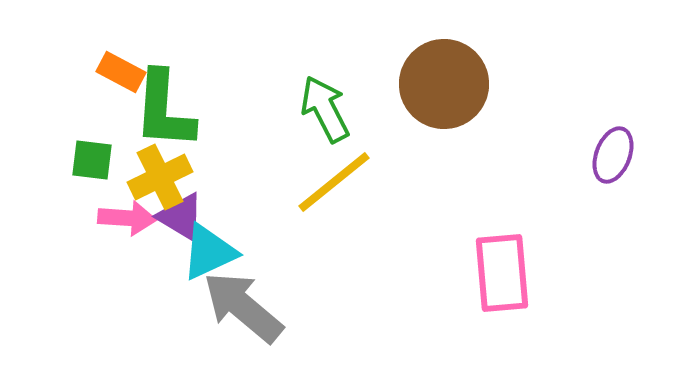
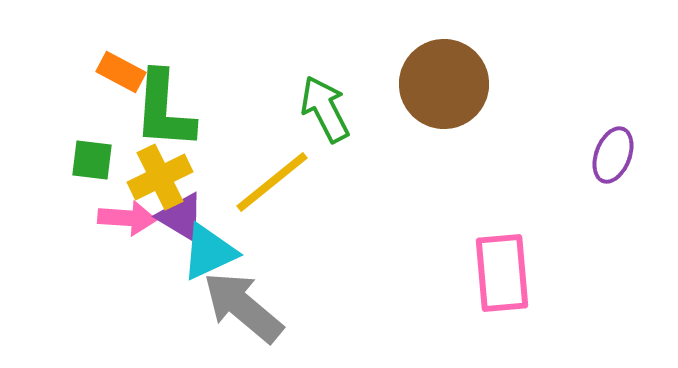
yellow line: moved 62 px left
